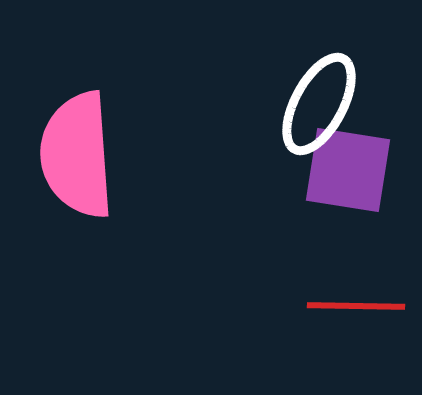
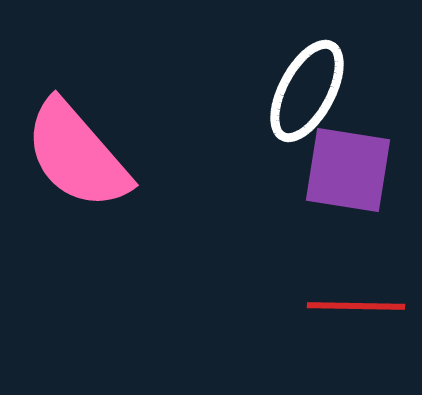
white ellipse: moved 12 px left, 13 px up
pink semicircle: rotated 37 degrees counterclockwise
